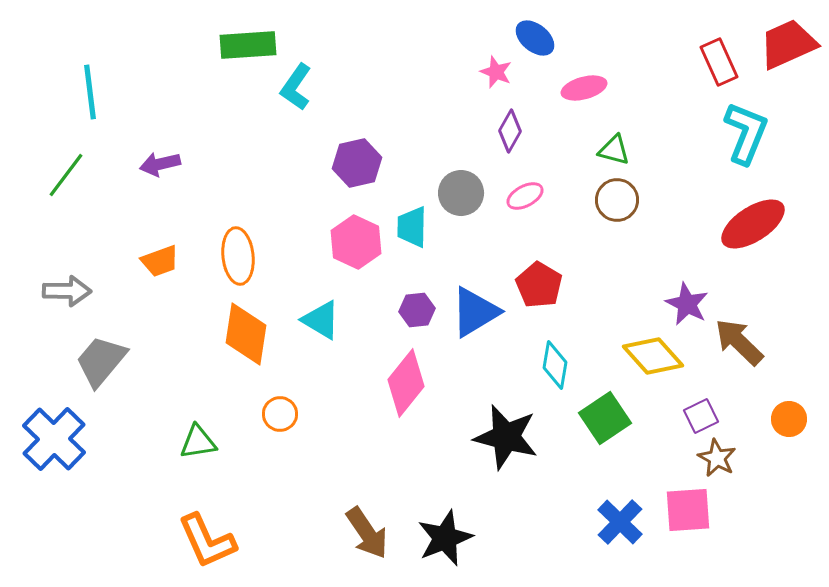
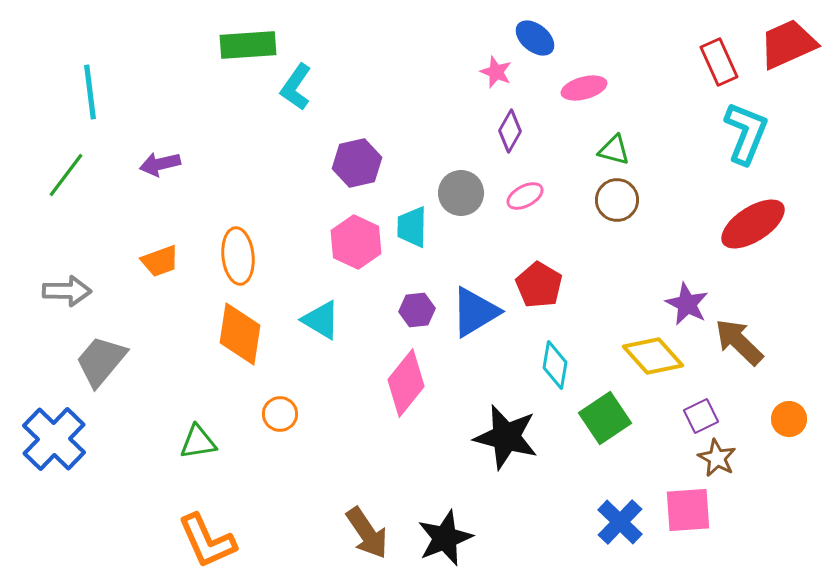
orange diamond at (246, 334): moved 6 px left
